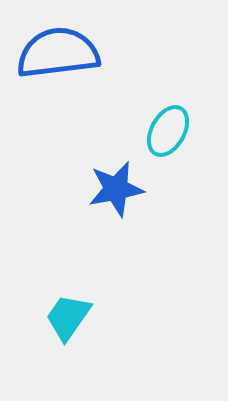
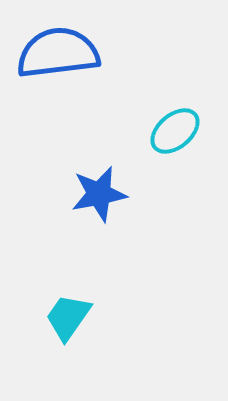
cyan ellipse: moved 7 px right; rotated 21 degrees clockwise
blue star: moved 17 px left, 5 px down
